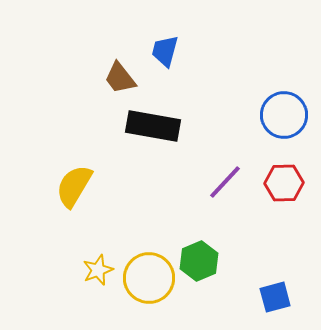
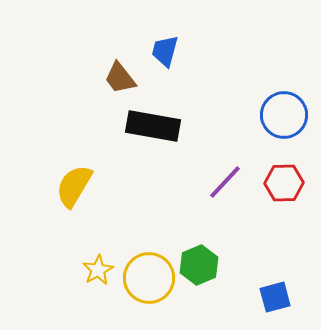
green hexagon: moved 4 px down
yellow star: rotated 8 degrees counterclockwise
